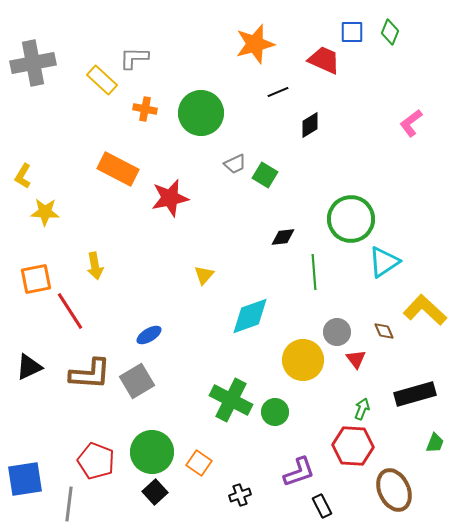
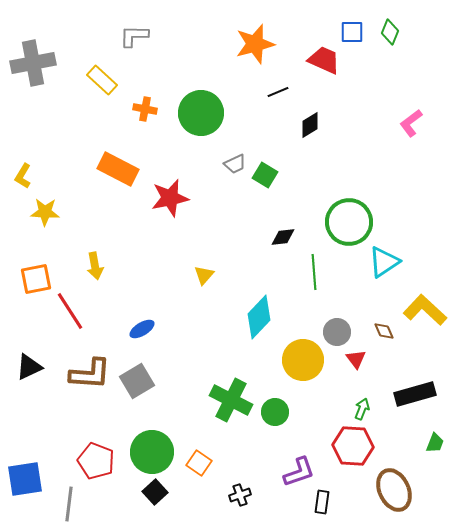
gray L-shape at (134, 58): moved 22 px up
green circle at (351, 219): moved 2 px left, 3 px down
cyan diamond at (250, 316): moved 9 px right, 1 px down; rotated 27 degrees counterclockwise
blue ellipse at (149, 335): moved 7 px left, 6 px up
black rectangle at (322, 506): moved 4 px up; rotated 35 degrees clockwise
